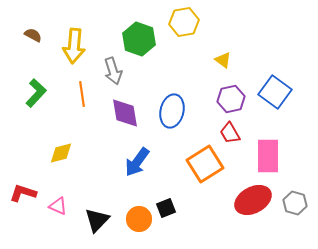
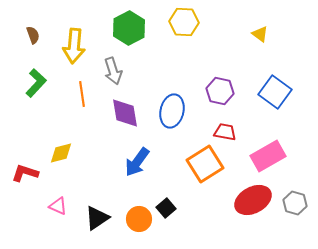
yellow hexagon: rotated 12 degrees clockwise
brown semicircle: rotated 42 degrees clockwise
green hexagon: moved 10 px left, 11 px up; rotated 12 degrees clockwise
yellow triangle: moved 37 px right, 26 px up
green L-shape: moved 10 px up
purple hexagon: moved 11 px left, 8 px up; rotated 24 degrees clockwise
red trapezoid: moved 5 px left, 1 px up; rotated 130 degrees clockwise
pink rectangle: rotated 60 degrees clockwise
red L-shape: moved 2 px right, 20 px up
black square: rotated 18 degrees counterclockwise
black triangle: moved 2 px up; rotated 12 degrees clockwise
